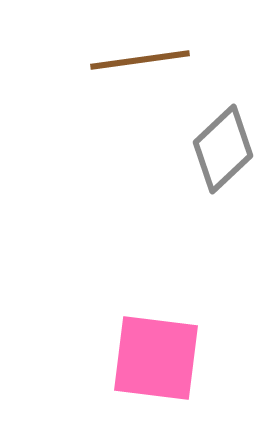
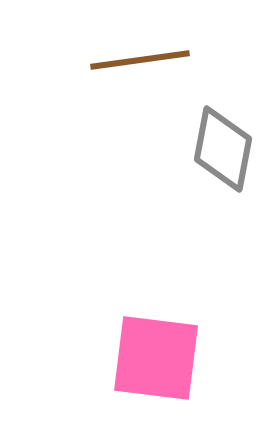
gray diamond: rotated 36 degrees counterclockwise
